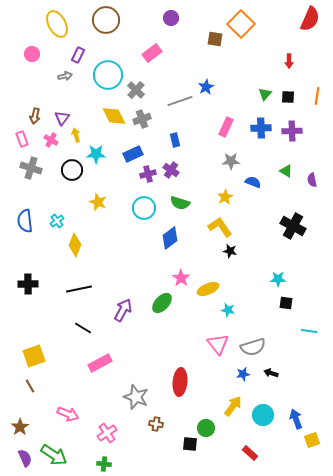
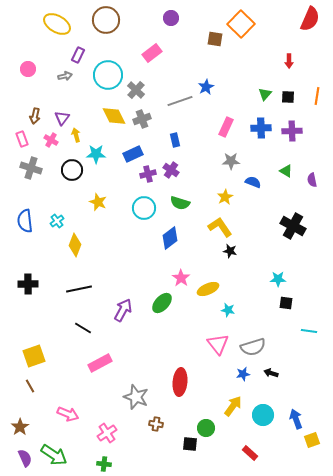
yellow ellipse at (57, 24): rotated 32 degrees counterclockwise
pink circle at (32, 54): moved 4 px left, 15 px down
